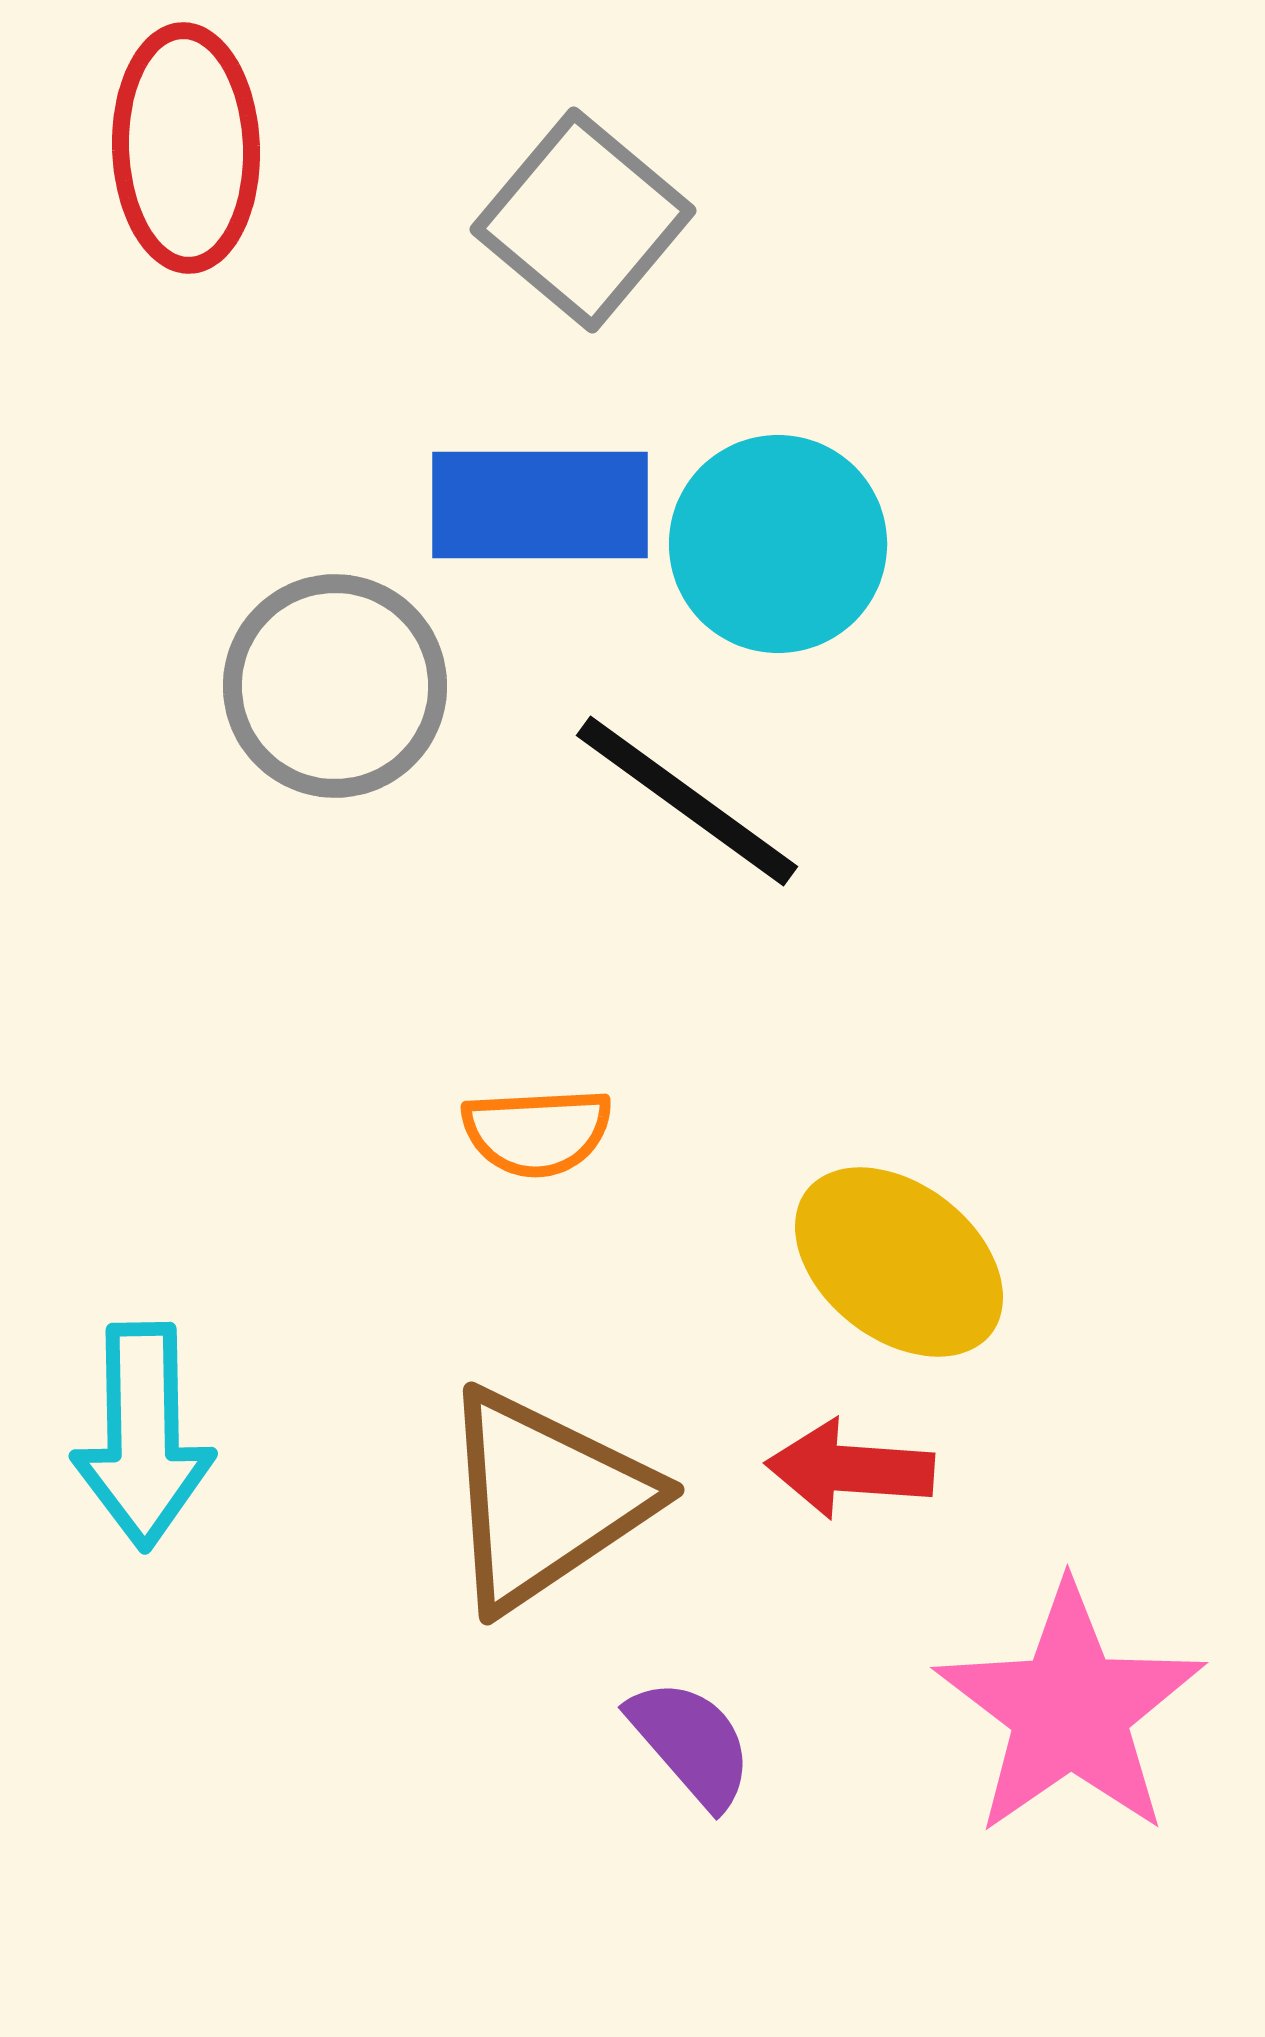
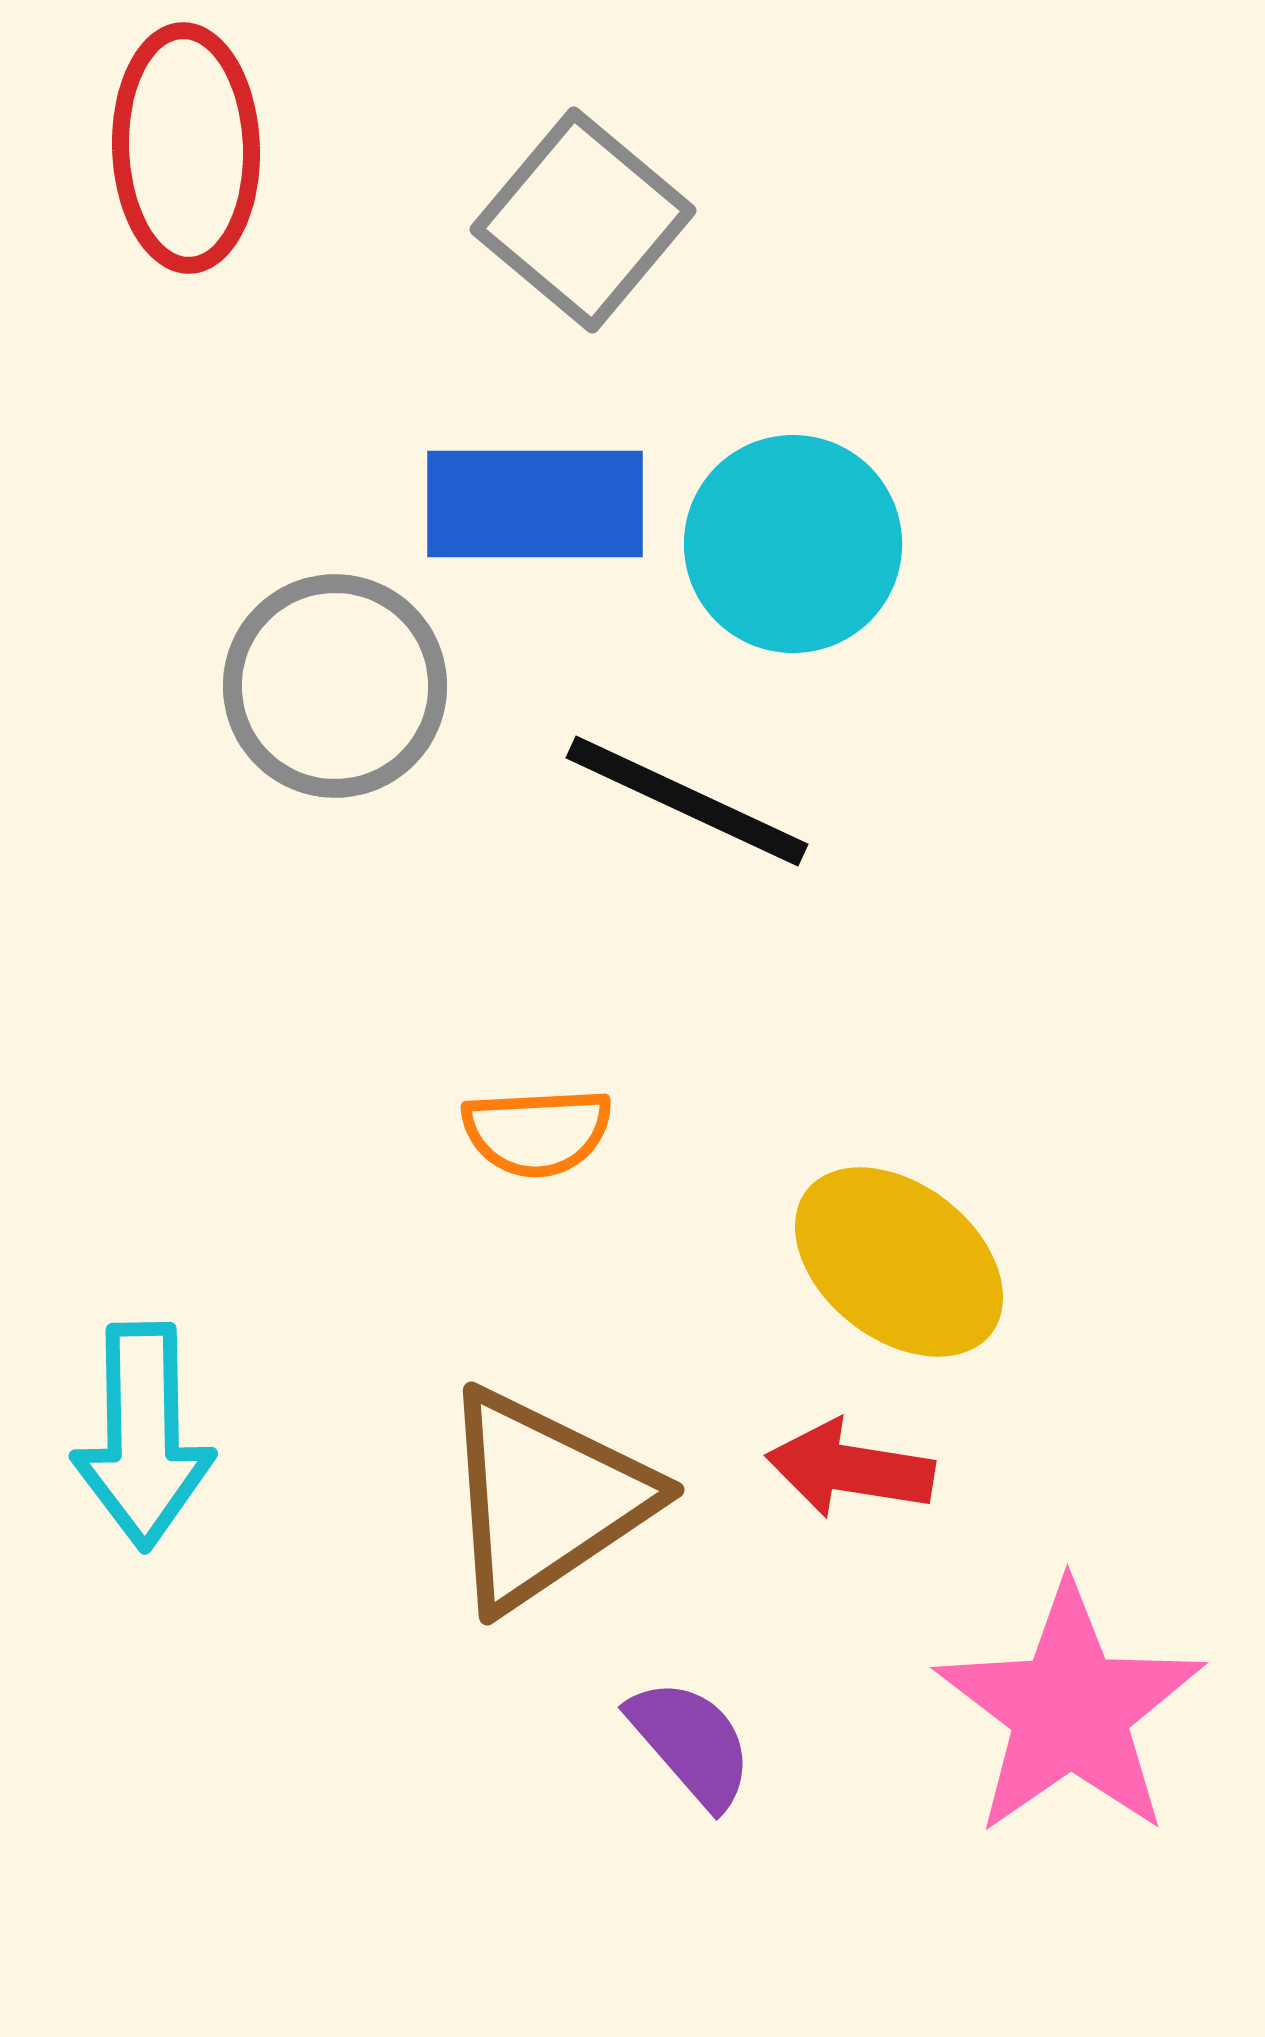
blue rectangle: moved 5 px left, 1 px up
cyan circle: moved 15 px right
black line: rotated 11 degrees counterclockwise
red arrow: rotated 5 degrees clockwise
